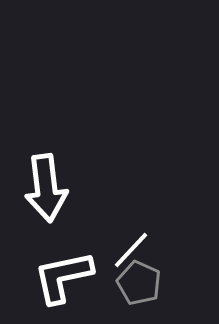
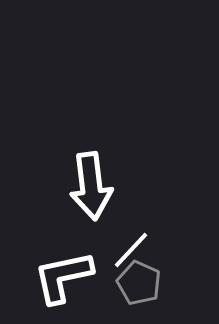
white arrow: moved 45 px right, 2 px up
